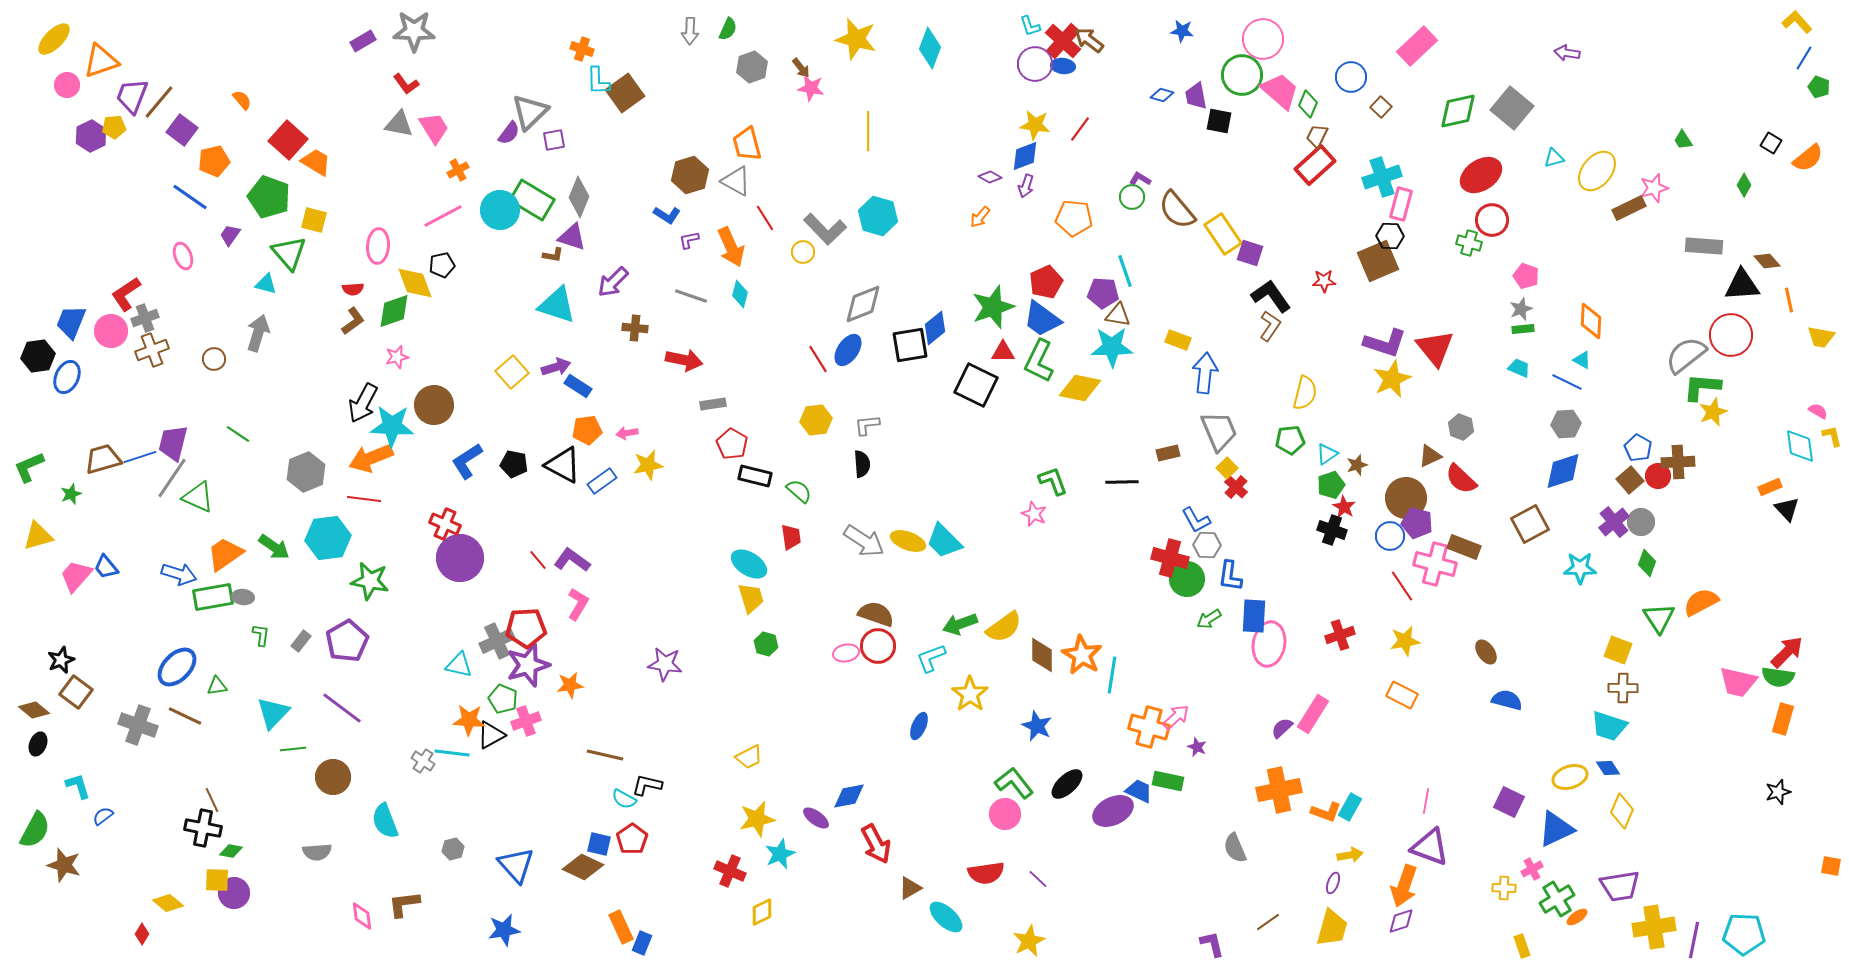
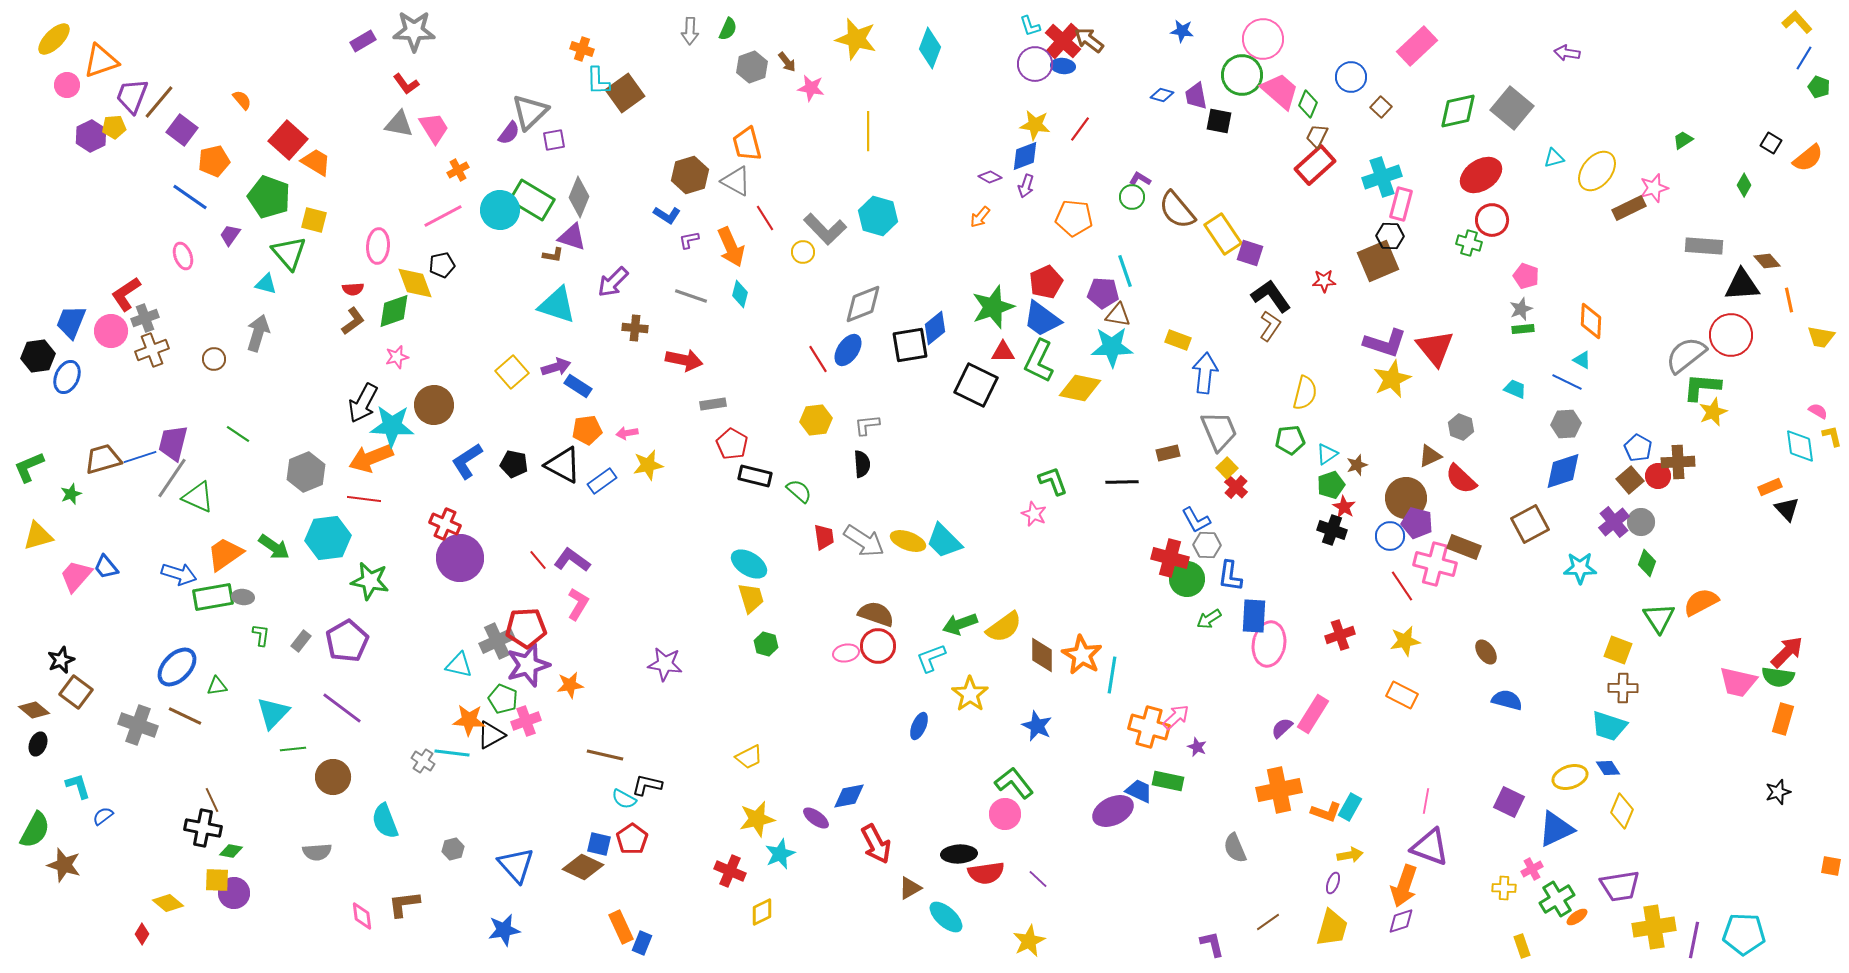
brown arrow at (801, 68): moved 14 px left, 6 px up
green trapezoid at (1683, 140): rotated 90 degrees clockwise
cyan trapezoid at (1519, 368): moved 4 px left, 21 px down
red trapezoid at (791, 537): moved 33 px right
black ellipse at (1067, 784): moved 108 px left, 70 px down; rotated 40 degrees clockwise
